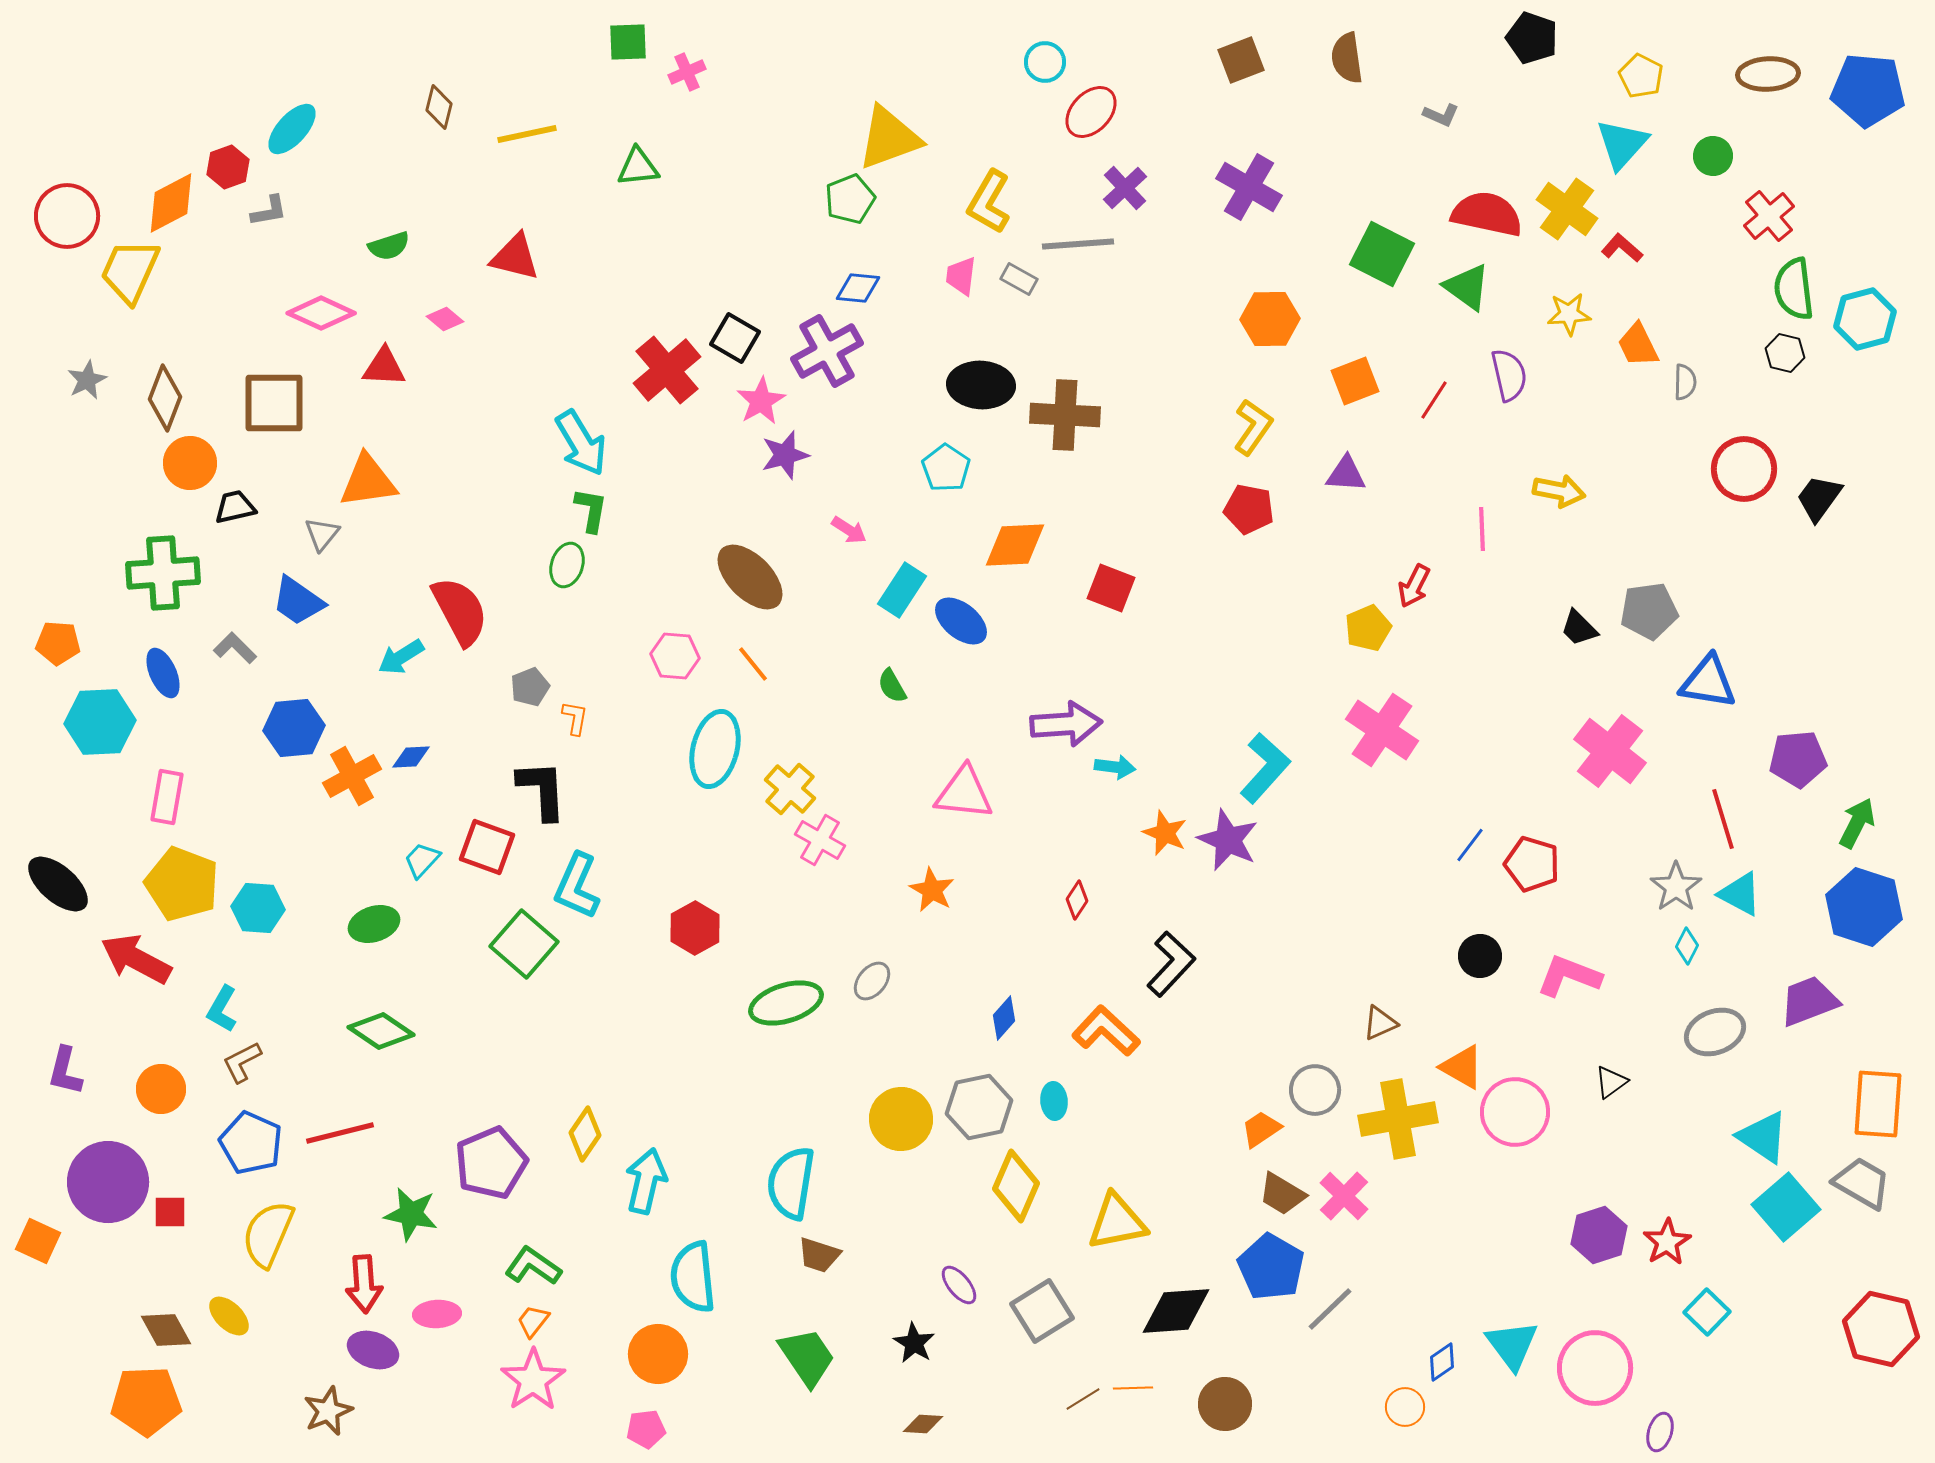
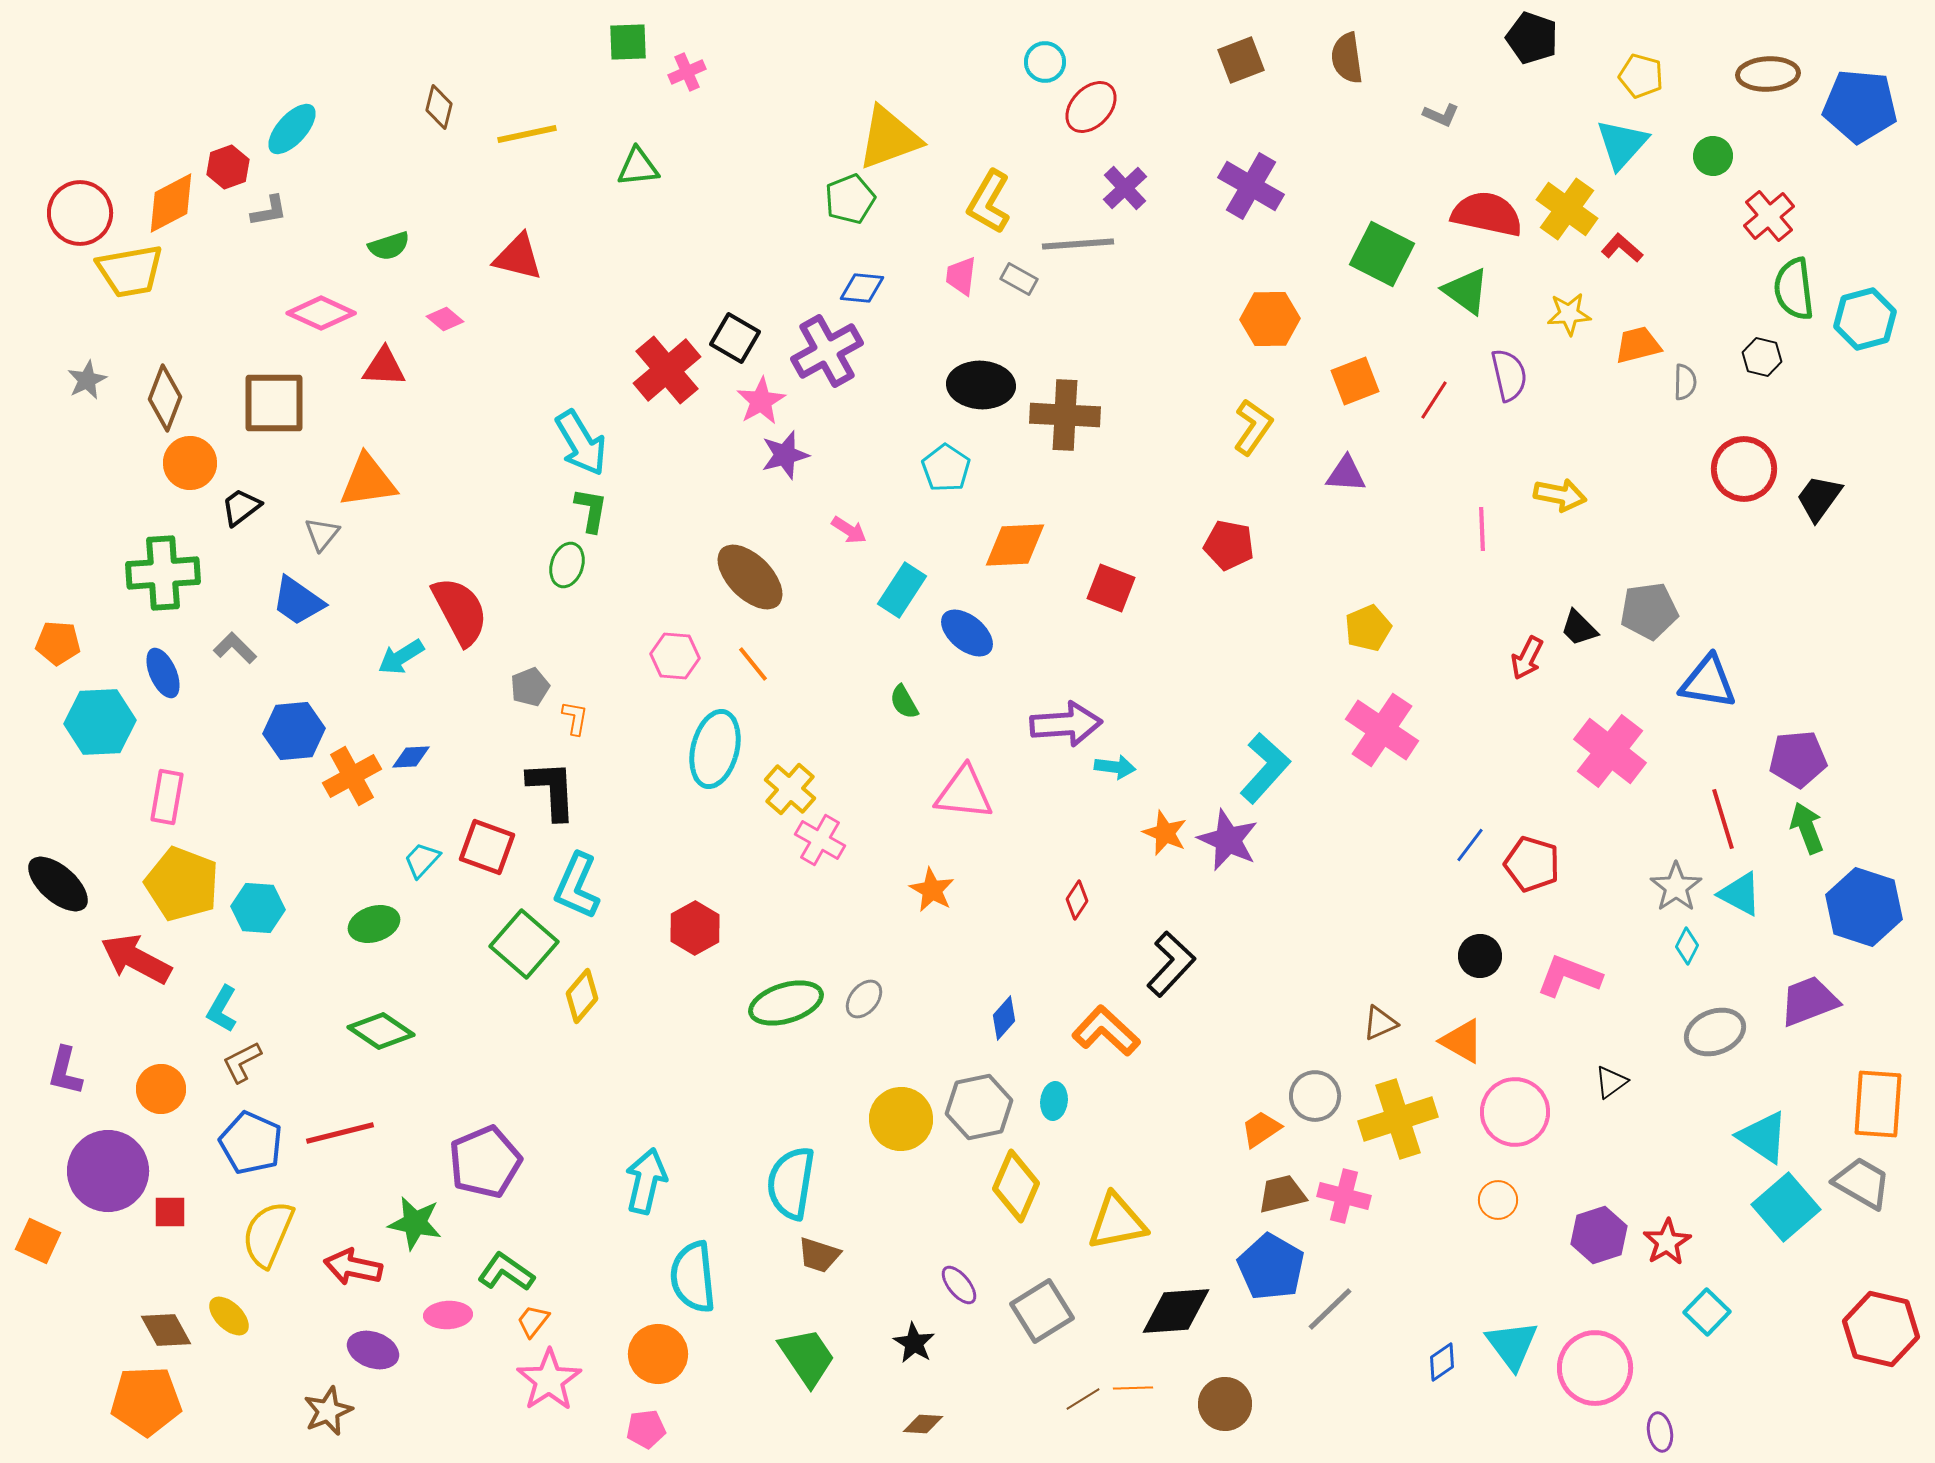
yellow pentagon at (1641, 76): rotated 12 degrees counterclockwise
blue pentagon at (1868, 90): moved 8 px left, 16 px down
red ellipse at (1091, 112): moved 5 px up
purple cross at (1249, 187): moved 2 px right, 1 px up
red circle at (67, 216): moved 13 px right, 3 px up
red triangle at (515, 257): moved 3 px right
yellow trapezoid at (130, 271): rotated 124 degrees counterclockwise
green triangle at (1467, 287): moved 1 px left, 4 px down
blue diamond at (858, 288): moved 4 px right
orange trapezoid at (1638, 345): rotated 102 degrees clockwise
black hexagon at (1785, 353): moved 23 px left, 4 px down
yellow arrow at (1559, 491): moved 1 px right, 4 px down
black trapezoid at (235, 507): moved 6 px right; rotated 24 degrees counterclockwise
red pentagon at (1249, 509): moved 20 px left, 36 px down
red arrow at (1414, 586): moved 113 px right, 72 px down
blue ellipse at (961, 621): moved 6 px right, 12 px down
green semicircle at (892, 686): moved 12 px right, 16 px down
blue hexagon at (294, 728): moved 3 px down
black L-shape at (542, 790): moved 10 px right
green arrow at (1857, 823): moved 50 px left, 5 px down; rotated 48 degrees counterclockwise
gray ellipse at (872, 981): moved 8 px left, 18 px down
orange triangle at (1462, 1067): moved 26 px up
gray circle at (1315, 1090): moved 6 px down
cyan ellipse at (1054, 1101): rotated 12 degrees clockwise
yellow cross at (1398, 1119): rotated 8 degrees counterclockwise
yellow diamond at (585, 1134): moved 3 px left, 138 px up; rotated 6 degrees clockwise
purple pentagon at (491, 1163): moved 6 px left, 1 px up
purple circle at (108, 1182): moved 11 px up
brown trapezoid at (1282, 1194): rotated 135 degrees clockwise
pink cross at (1344, 1196): rotated 30 degrees counterclockwise
green star at (411, 1214): moved 4 px right, 9 px down
green L-shape at (533, 1266): moved 27 px left, 6 px down
red arrow at (364, 1284): moved 11 px left, 17 px up; rotated 106 degrees clockwise
pink ellipse at (437, 1314): moved 11 px right, 1 px down
pink star at (533, 1380): moved 16 px right
orange circle at (1405, 1407): moved 93 px right, 207 px up
purple ellipse at (1660, 1432): rotated 27 degrees counterclockwise
